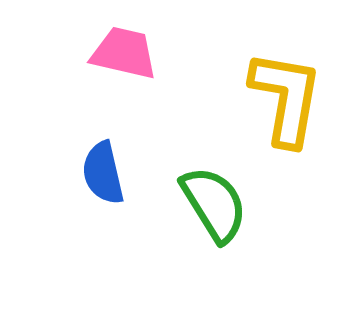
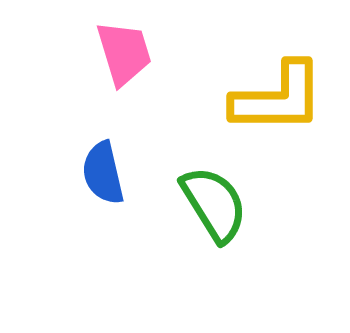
pink trapezoid: rotated 60 degrees clockwise
yellow L-shape: moved 8 px left; rotated 80 degrees clockwise
